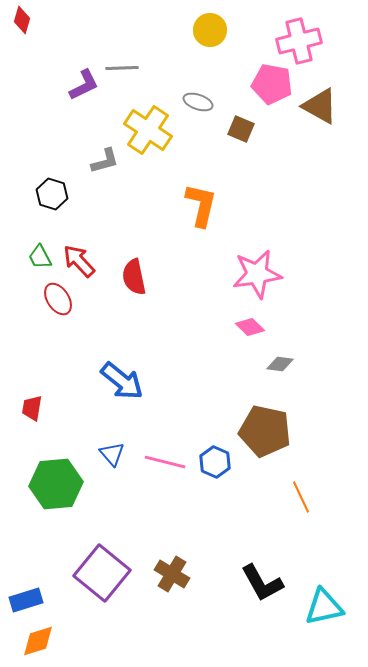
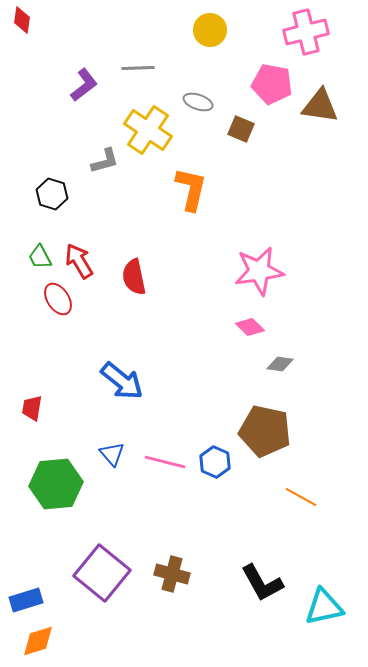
red diamond: rotated 8 degrees counterclockwise
pink cross: moved 7 px right, 9 px up
gray line: moved 16 px right
purple L-shape: rotated 12 degrees counterclockwise
brown triangle: rotated 21 degrees counterclockwise
orange L-shape: moved 10 px left, 16 px up
red arrow: rotated 12 degrees clockwise
pink star: moved 2 px right, 3 px up
orange line: rotated 36 degrees counterclockwise
brown cross: rotated 16 degrees counterclockwise
